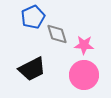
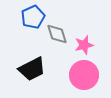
pink star: rotated 18 degrees counterclockwise
